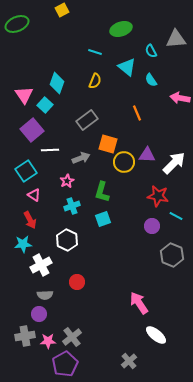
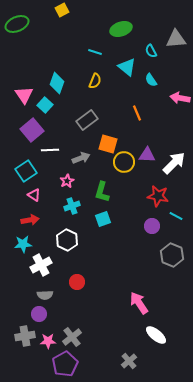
red arrow at (30, 220): rotated 72 degrees counterclockwise
